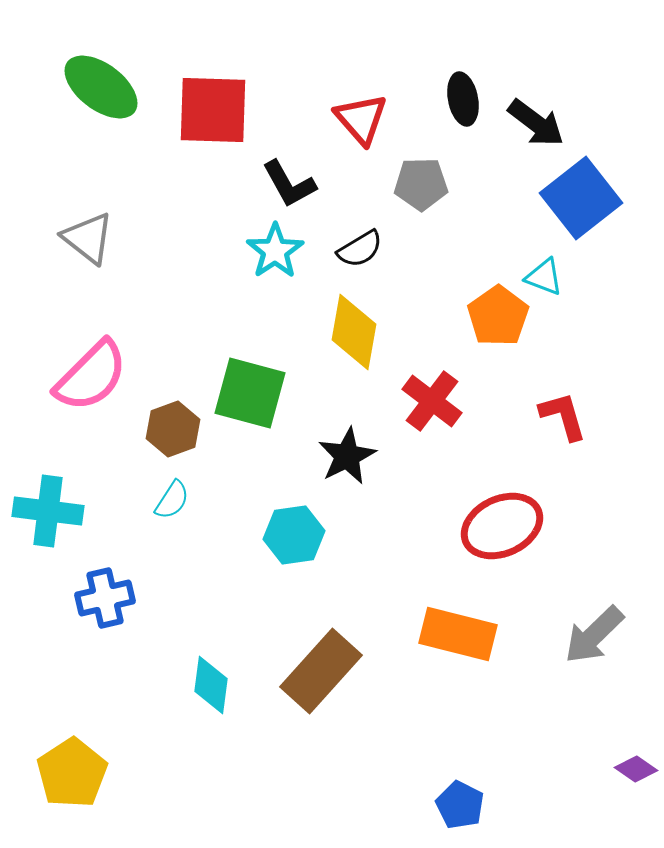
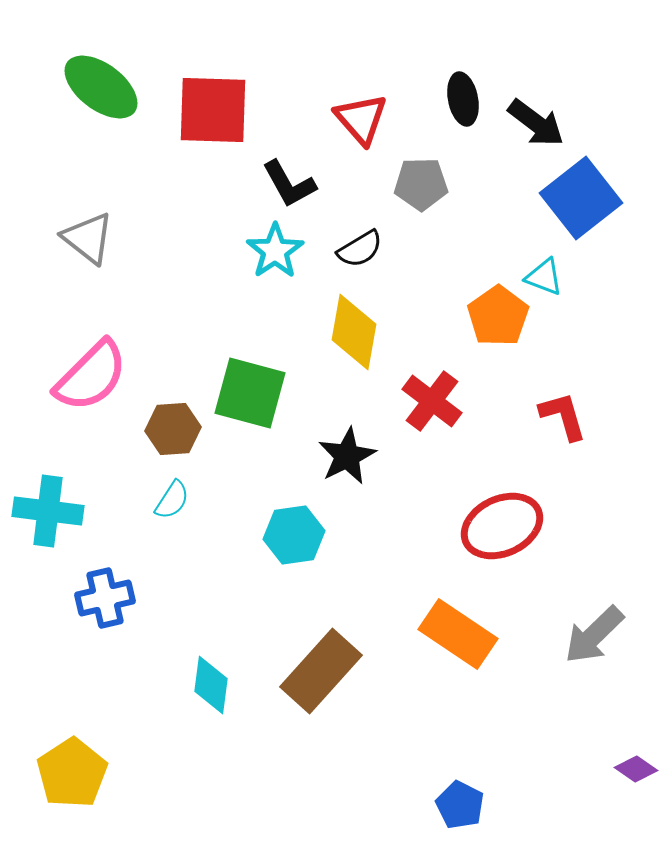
brown hexagon: rotated 16 degrees clockwise
orange rectangle: rotated 20 degrees clockwise
